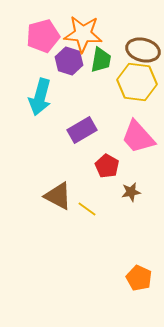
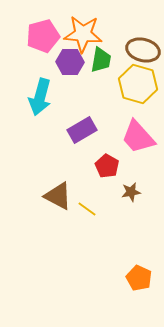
purple hexagon: moved 1 px right, 1 px down; rotated 16 degrees counterclockwise
yellow hexagon: moved 1 px right, 2 px down; rotated 9 degrees clockwise
